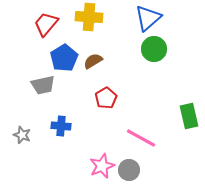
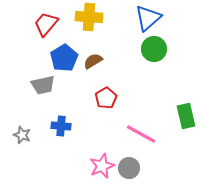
green rectangle: moved 3 px left
pink line: moved 4 px up
gray circle: moved 2 px up
